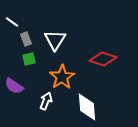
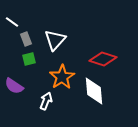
white triangle: rotated 10 degrees clockwise
white diamond: moved 7 px right, 16 px up
